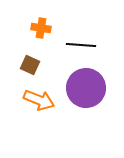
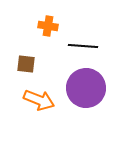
orange cross: moved 7 px right, 2 px up
black line: moved 2 px right, 1 px down
brown square: moved 4 px left, 1 px up; rotated 18 degrees counterclockwise
